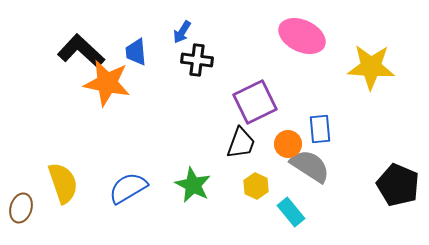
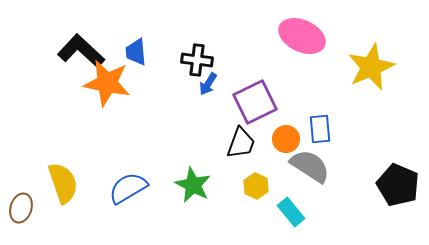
blue arrow: moved 26 px right, 52 px down
yellow star: rotated 27 degrees counterclockwise
orange circle: moved 2 px left, 5 px up
